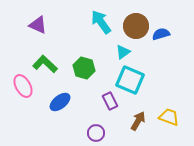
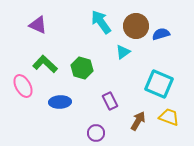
green hexagon: moved 2 px left
cyan square: moved 29 px right, 4 px down
blue ellipse: rotated 35 degrees clockwise
